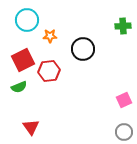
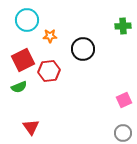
gray circle: moved 1 px left, 1 px down
